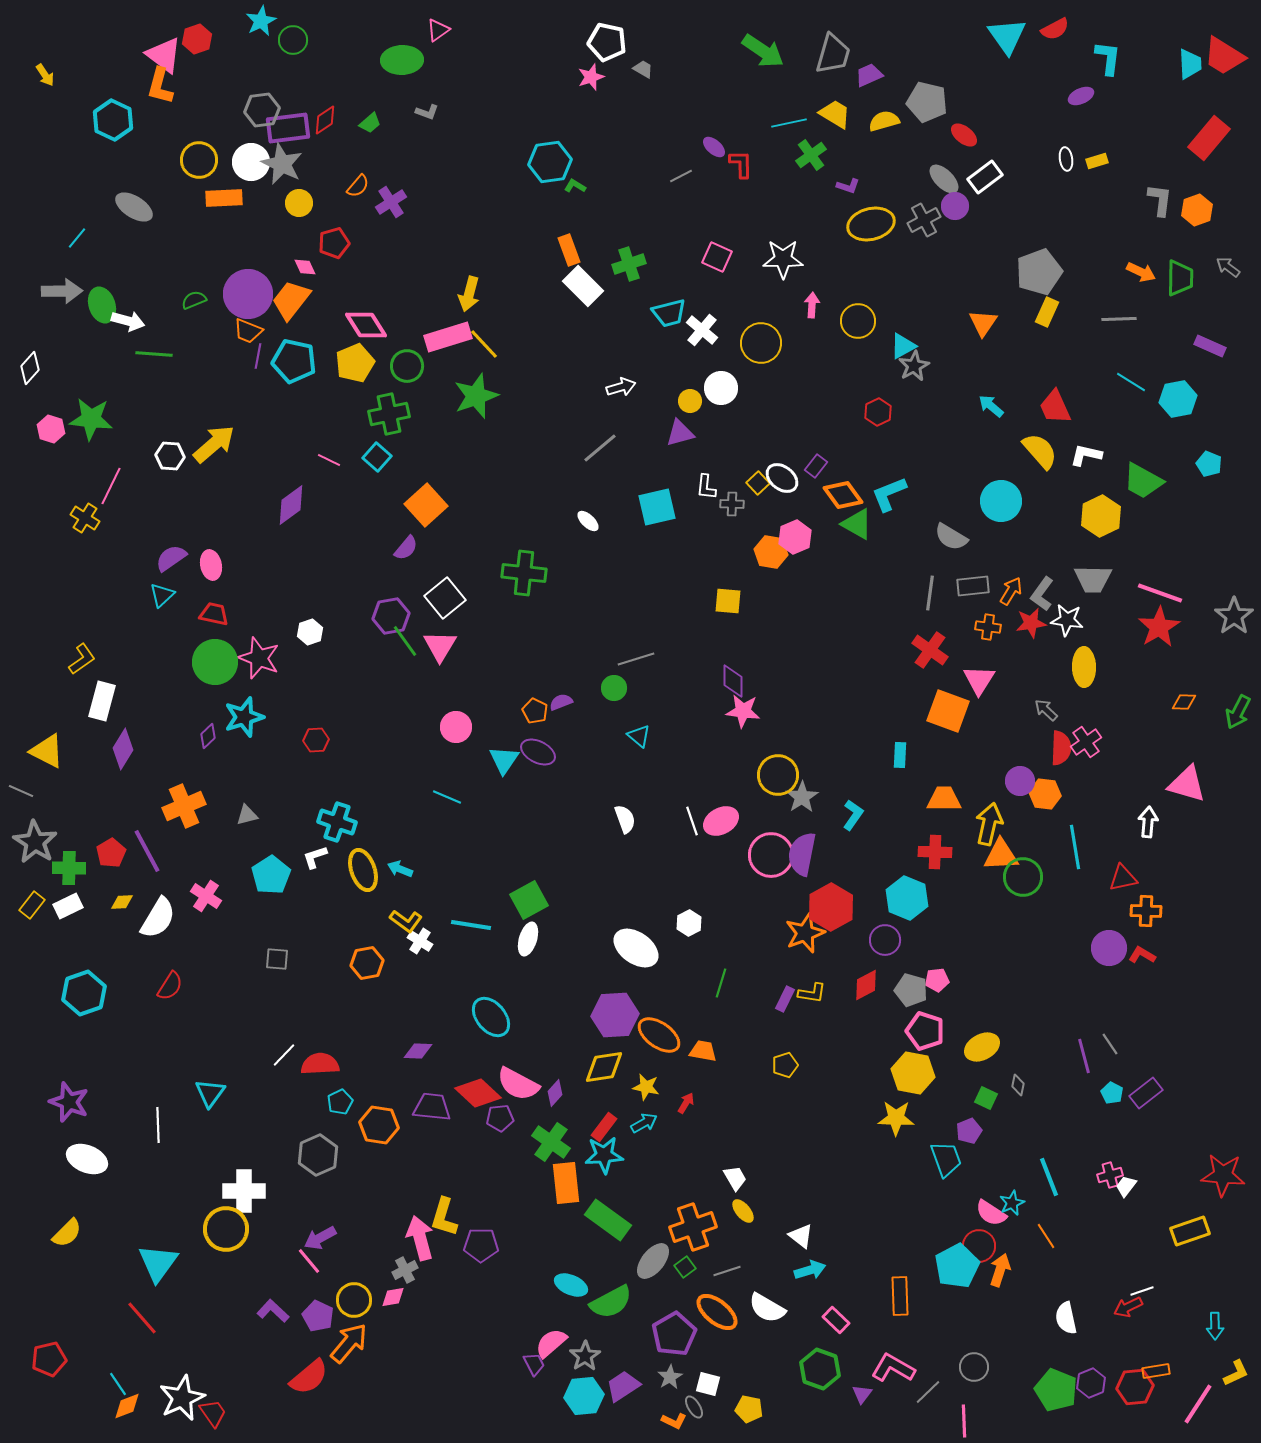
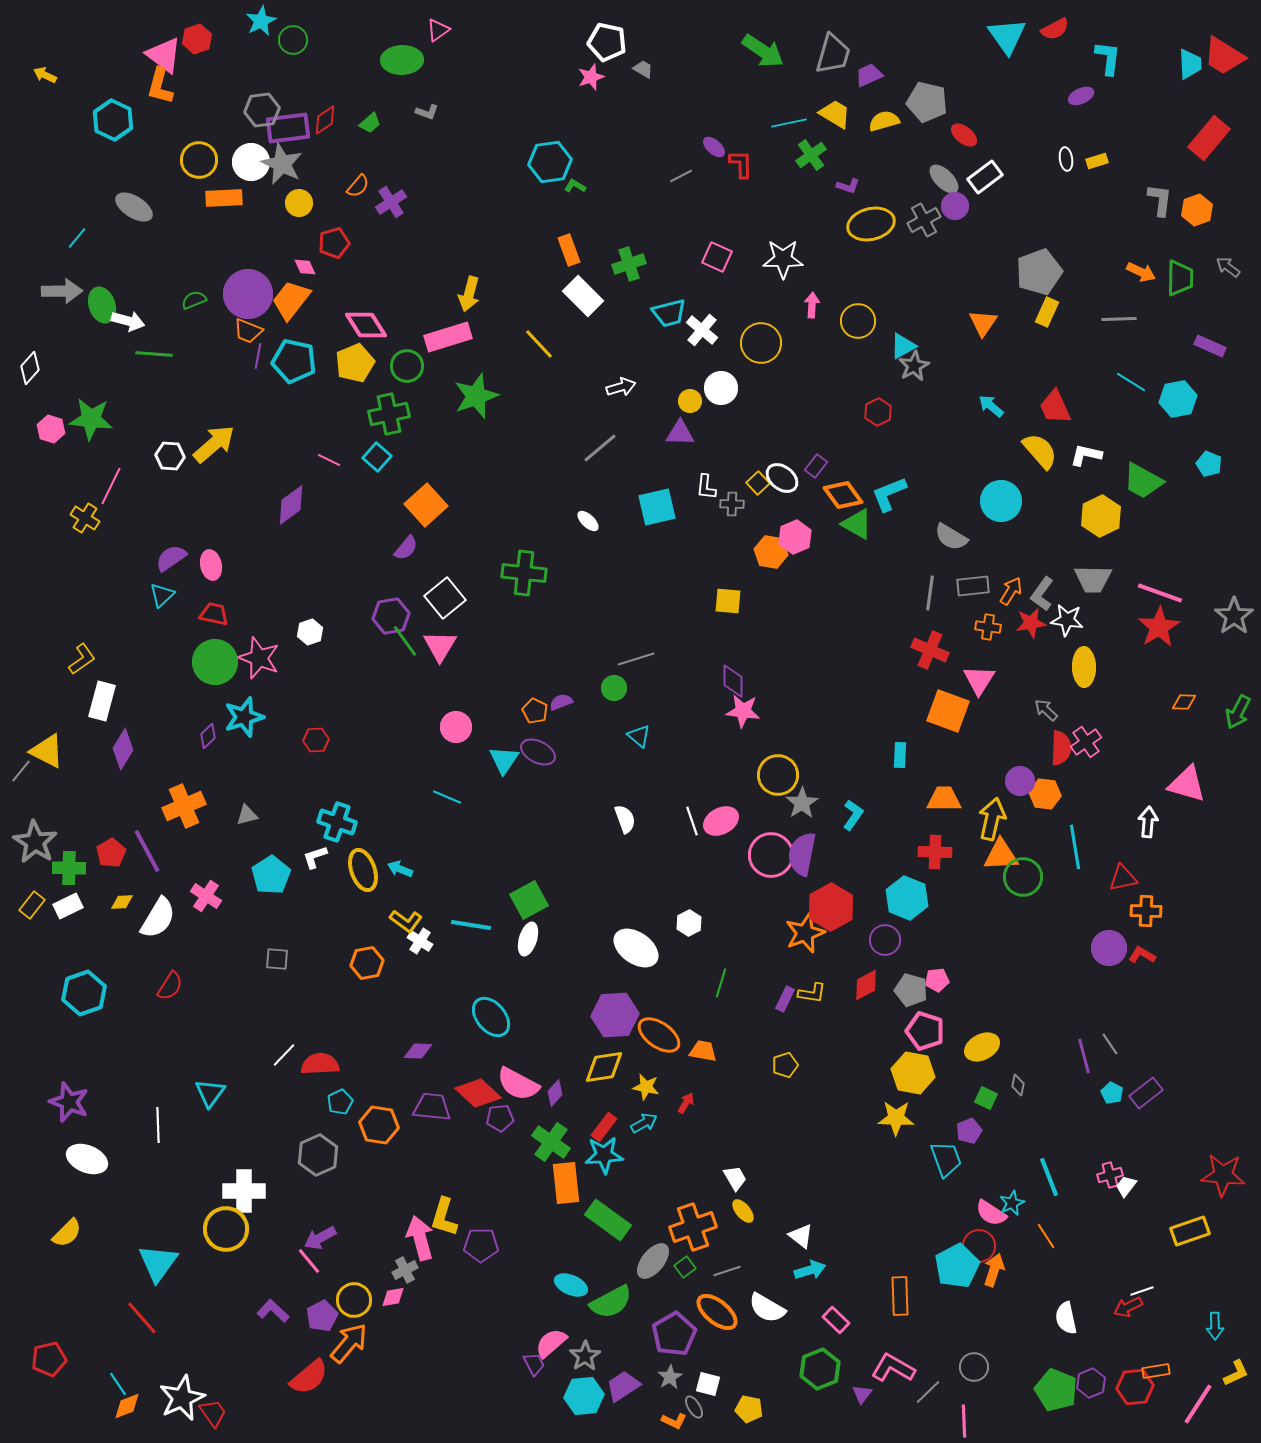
yellow arrow at (45, 75): rotated 150 degrees clockwise
white rectangle at (583, 286): moved 10 px down
yellow line at (484, 344): moved 55 px right
purple triangle at (680, 433): rotated 16 degrees clockwise
red cross at (930, 650): rotated 12 degrees counterclockwise
gray line at (21, 791): moved 20 px up; rotated 75 degrees counterclockwise
gray star at (802, 797): moved 6 px down
yellow arrow at (989, 824): moved 3 px right, 5 px up
orange arrow at (1000, 1270): moved 6 px left
purple pentagon at (318, 1316): moved 4 px right; rotated 20 degrees clockwise
green hexagon at (820, 1369): rotated 18 degrees clockwise
